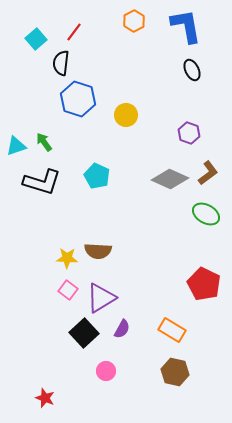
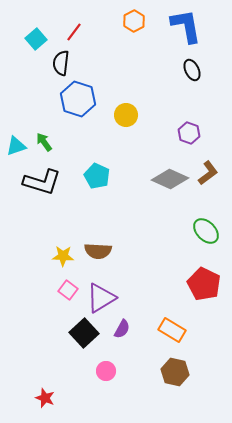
green ellipse: moved 17 px down; rotated 16 degrees clockwise
yellow star: moved 4 px left, 2 px up
